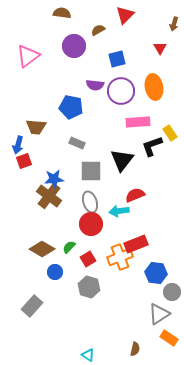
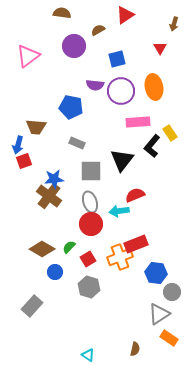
red triangle at (125, 15): rotated 12 degrees clockwise
black L-shape at (152, 146): rotated 30 degrees counterclockwise
